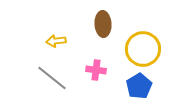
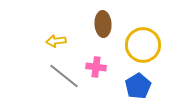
yellow circle: moved 4 px up
pink cross: moved 3 px up
gray line: moved 12 px right, 2 px up
blue pentagon: moved 1 px left
